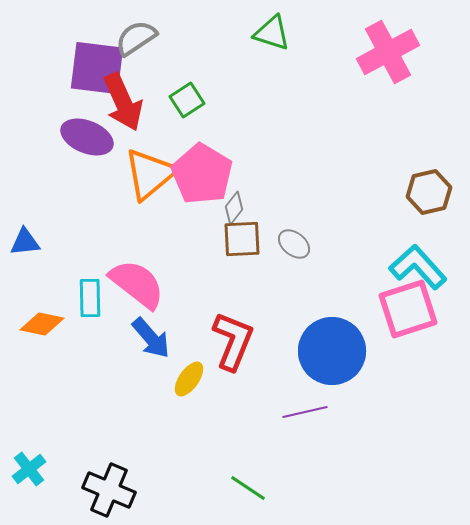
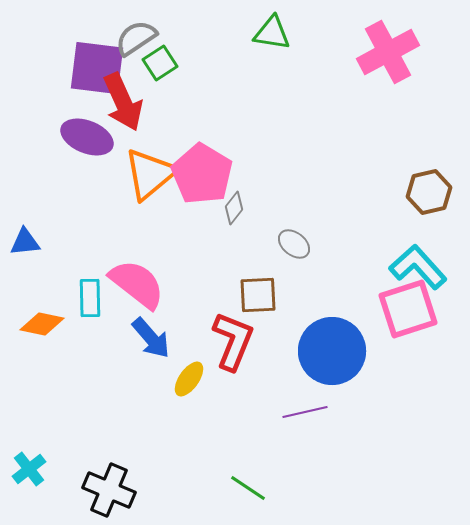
green triangle: rotated 9 degrees counterclockwise
green square: moved 27 px left, 37 px up
brown square: moved 16 px right, 56 px down
